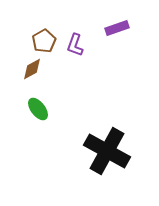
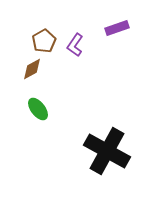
purple L-shape: rotated 15 degrees clockwise
